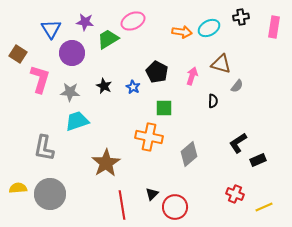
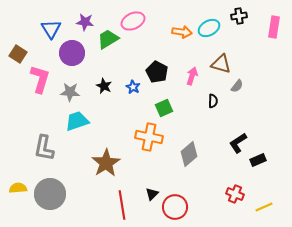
black cross: moved 2 px left, 1 px up
green square: rotated 24 degrees counterclockwise
